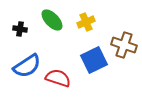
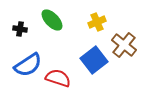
yellow cross: moved 11 px right
brown cross: rotated 20 degrees clockwise
blue square: rotated 12 degrees counterclockwise
blue semicircle: moved 1 px right, 1 px up
